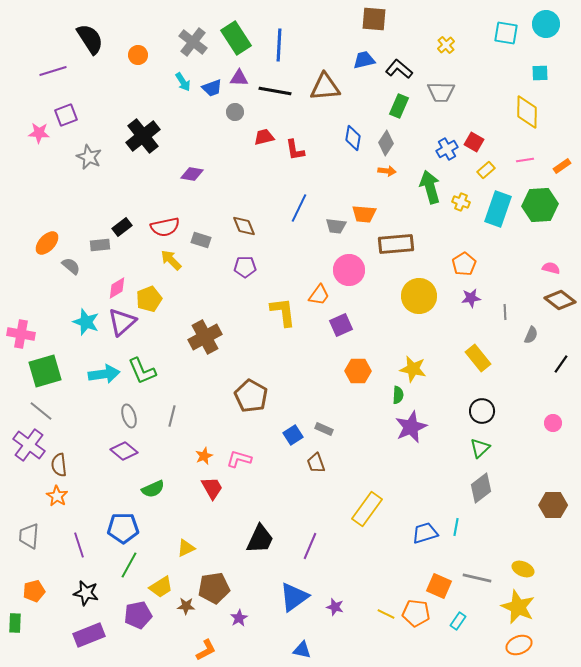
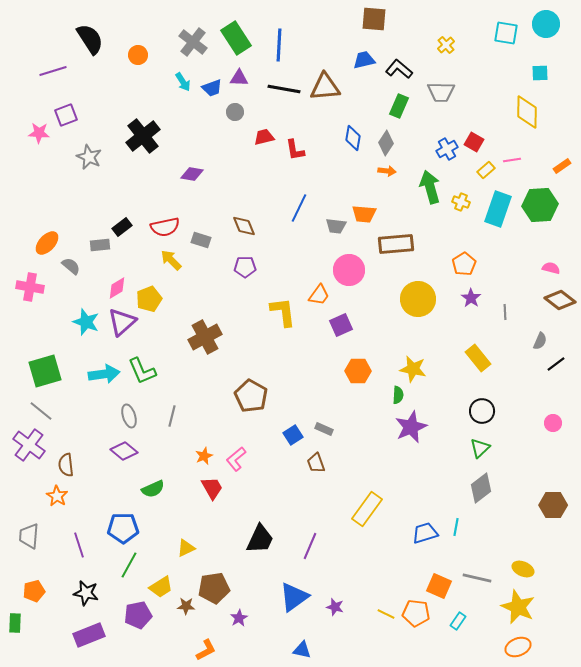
black line at (275, 91): moved 9 px right, 2 px up
pink line at (525, 160): moved 13 px left
yellow circle at (419, 296): moved 1 px left, 3 px down
purple star at (471, 298): rotated 30 degrees counterclockwise
pink cross at (21, 334): moved 9 px right, 47 px up
gray semicircle at (531, 335): moved 9 px right, 6 px down
black line at (561, 364): moved 5 px left; rotated 18 degrees clockwise
pink L-shape at (239, 459): moved 3 px left; rotated 55 degrees counterclockwise
brown semicircle at (59, 465): moved 7 px right
orange ellipse at (519, 645): moved 1 px left, 2 px down
